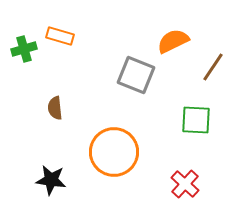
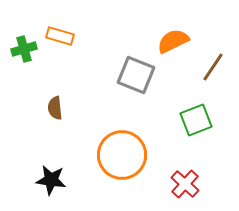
green square: rotated 24 degrees counterclockwise
orange circle: moved 8 px right, 3 px down
